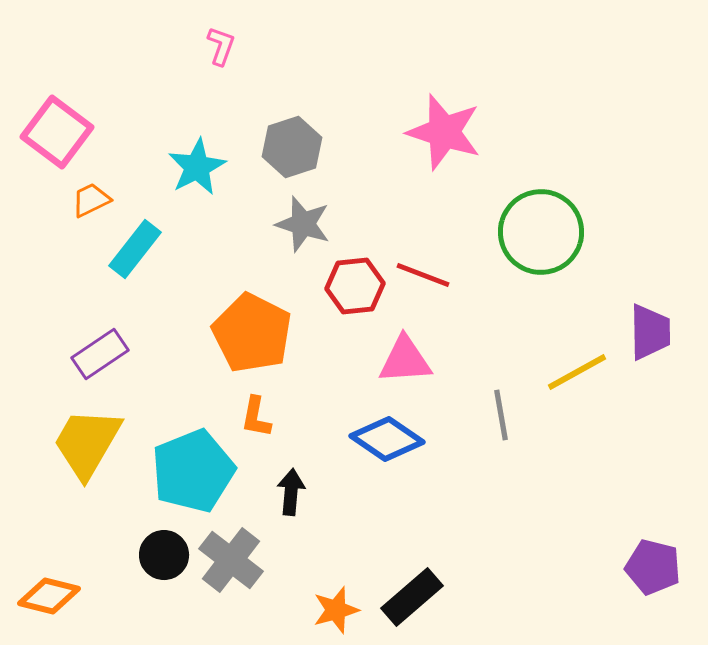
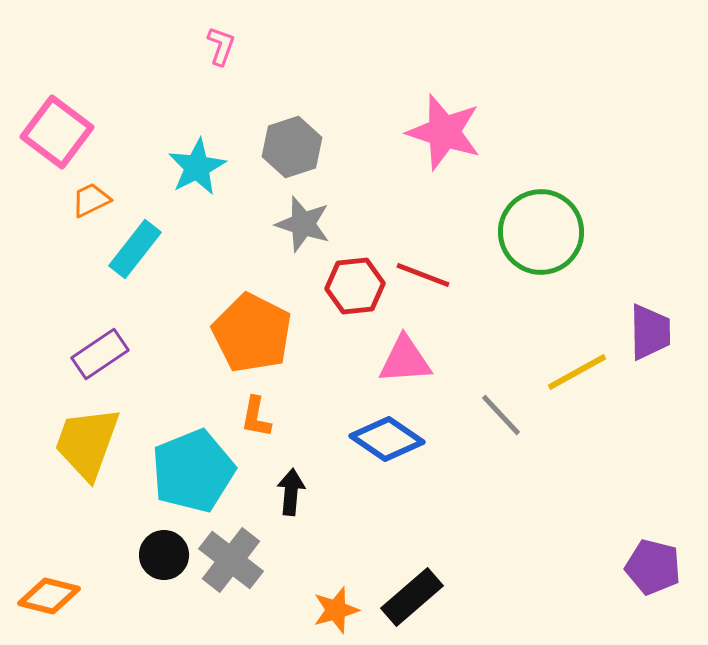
gray line: rotated 33 degrees counterclockwise
yellow trapezoid: rotated 10 degrees counterclockwise
